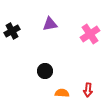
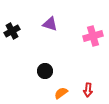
purple triangle: rotated 28 degrees clockwise
pink cross: moved 3 px right, 2 px down; rotated 18 degrees clockwise
orange semicircle: moved 1 px left; rotated 40 degrees counterclockwise
